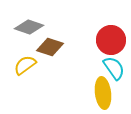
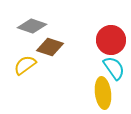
gray diamond: moved 3 px right, 1 px up
